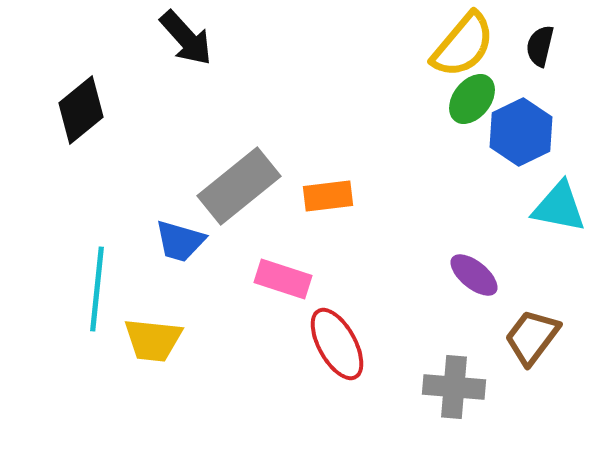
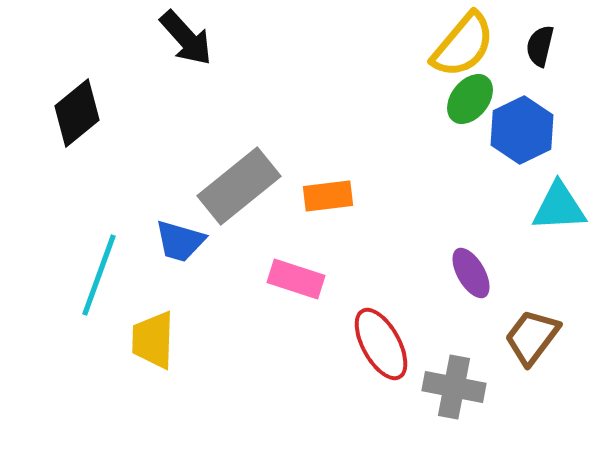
green ellipse: moved 2 px left
black diamond: moved 4 px left, 3 px down
blue hexagon: moved 1 px right, 2 px up
cyan triangle: rotated 14 degrees counterclockwise
purple ellipse: moved 3 px left, 2 px up; rotated 21 degrees clockwise
pink rectangle: moved 13 px right
cyan line: moved 2 px right, 14 px up; rotated 14 degrees clockwise
yellow trapezoid: rotated 86 degrees clockwise
red ellipse: moved 44 px right
gray cross: rotated 6 degrees clockwise
